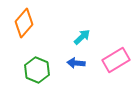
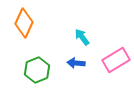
orange diamond: rotated 16 degrees counterclockwise
cyan arrow: rotated 84 degrees counterclockwise
green hexagon: rotated 15 degrees clockwise
